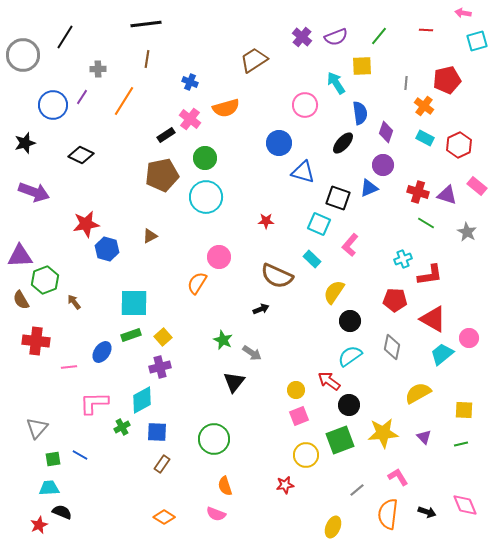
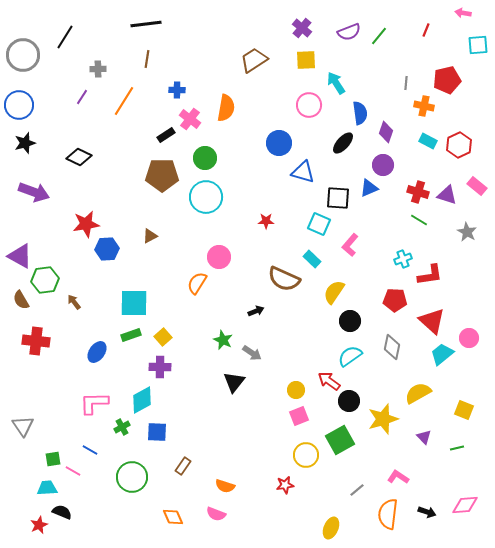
red line at (426, 30): rotated 72 degrees counterclockwise
purple cross at (302, 37): moved 9 px up
purple semicircle at (336, 37): moved 13 px right, 5 px up
cyan square at (477, 41): moved 1 px right, 4 px down; rotated 10 degrees clockwise
yellow square at (362, 66): moved 56 px left, 6 px up
blue cross at (190, 82): moved 13 px left, 8 px down; rotated 21 degrees counterclockwise
blue circle at (53, 105): moved 34 px left
pink circle at (305, 105): moved 4 px right
orange cross at (424, 106): rotated 24 degrees counterclockwise
orange semicircle at (226, 108): rotated 64 degrees counterclockwise
cyan rectangle at (425, 138): moved 3 px right, 3 px down
black diamond at (81, 155): moved 2 px left, 2 px down
brown pentagon at (162, 175): rotated 12 degrees clockwise
black square at (338, 198): rotated 15 degrees counterclockwise
green line at (426, 223): moved 7 px left, 3 px up
blue hexagon at (107, 249): rotated 20 degrees counterclockwise
purple triangle at (20, 256): rotated 32 degrees clockwise
brown semicircle at (277, 276): moved 7 px right, 3 px down
green hexagon at (45, 280): rotated 12 degrees clockwise
black arrow at (261, 309): moved 5 px left, 2 px down
red triangle at (433, 319): moved 1 px left, 2 px down; rotated 12 degrees clockwise
blue ellipse at (102, 352): moved 5 px left
pink line at (69, 367): moved 4 px right, 104 px down; rotated 35 degrees clockwise
purple cross at (160, 367): rotated 15 degrees clockwise
black circle at (349, 405): moved 4 px up
yellow square at (464, 410): rotated 18 degrees clockwise
gray triangle at (37, 428): moved 14 px left, 2 px up; rotated 15 degrees counterclockwise
yellow star at (383, 433): moved 14 px up; rotated 12 degrees counterclockwise
green circle at (214, 439): moved 82 px left, 38 px down
green square at (340, 440): rotated 8 degrees counterclockwise
green line at (461, 444): moved 4 px left, 4 px down
blue line at (80, 455): moved 10 px right, 5 px up
brown rectangle at (162, 464): moved 21 px right, 2 px down
pink L-shape at (398, 477): rotated 25 degrees counterclockwise
orange semicircle at (225, 486): rotated 54 degrees counterclockwise
cyan trapezoid at (49, 488): moved 2 px left
pink diamond at (465, 505): rotated 72 degrees counterclockwise
orange diamond at (164, 517): moved 9 px right; rotated 35 degrees clockwise
yellow ellipse at (333, 527): moved 2 px left, 1 px down
